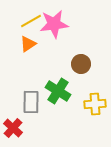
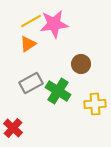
gray rectangle: moved 19 px up; rotated 60 degrees clockwise
